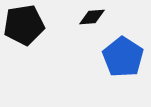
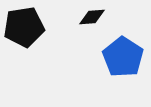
black pentagon: moved 2 px down
